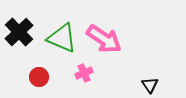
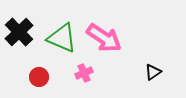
pink arrow: moved 1 px up
black triangle: moved 3 px right, 13 px up; rotated 30 degrees clockwise
